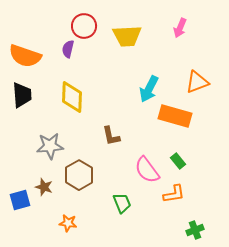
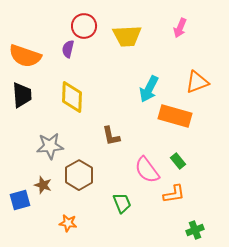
brown star: moved 1 px left, 2 px up
